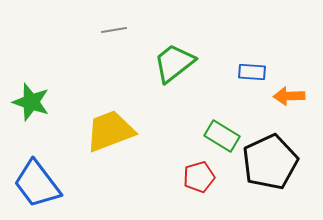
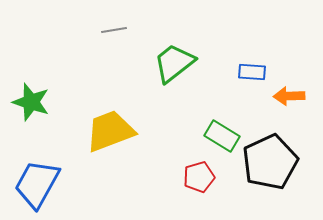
blue trapezoid: rotated 66 degrees clockwise
